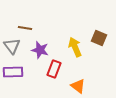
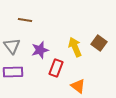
brown line: moved 8 px up
brown square: moved 5 px down; rotated 14 degrees clockwise
purple star: rotated 30 degrees counterclockwise
red rectangle: moved 2 px right, 1 px up
